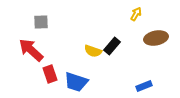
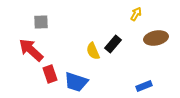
black rectangle: moved 1 px right, 2 px up
yellow semicircle: rotated 48 degrees clockwise
